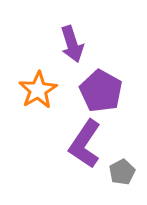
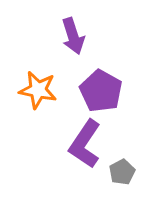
purple arrow: moved 1 px right, 8 px up
orange star: rotated 30 degrees counterclockwise
